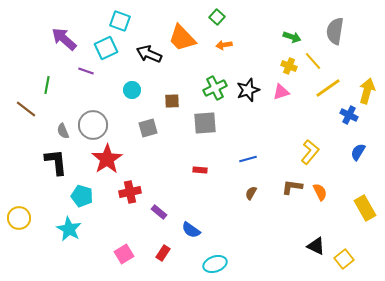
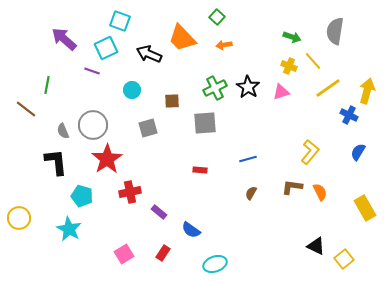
purple line at (86, 71): moved 6 px right
black star at (248, 90): moved 3 px up; rotated 20 degrees counterclockwise
